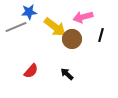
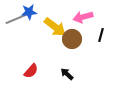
gray line: moved 8 px up
